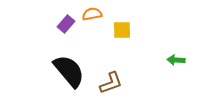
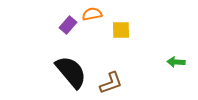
purple rectangle: moved 2 px right, 1 px down
yellow square: moved 1 px left
green arrow: moved 2 px down
black semicircle: moved 2 px right, 1 px down
